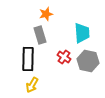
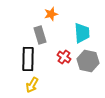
orange star: moved 5 px right
